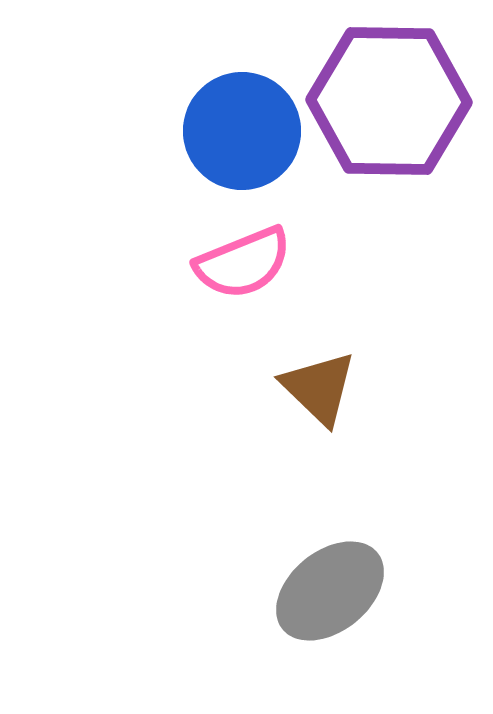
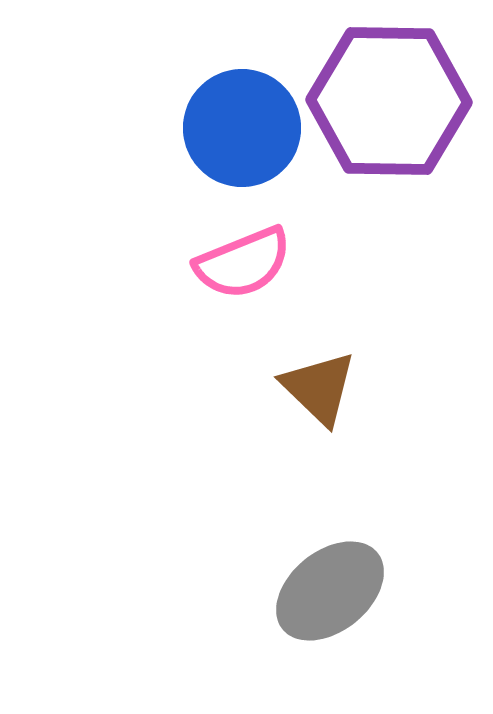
blue circle: moved 3 px up
